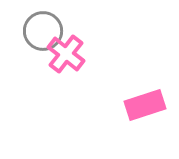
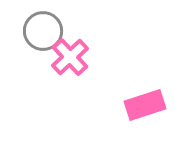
pink cross: moved 4 px right, 3 px down; rotated 9 degrees clockwise
